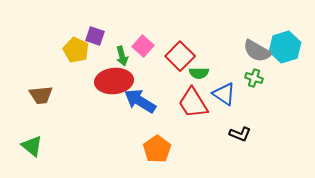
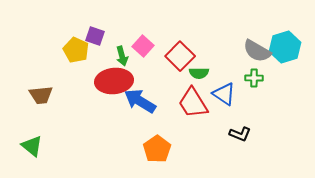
green cross: rotated 18 degrees counterclockwise
